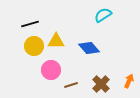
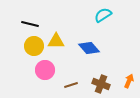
black line: rotated 30 degrees clockwise
pink circle: moved 6 px left
brown cross: rotated 24 degrees counterclockwise
